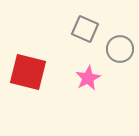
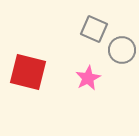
gray square: moved 9 px right
gray circle: moved 2 px right, 1 px down
